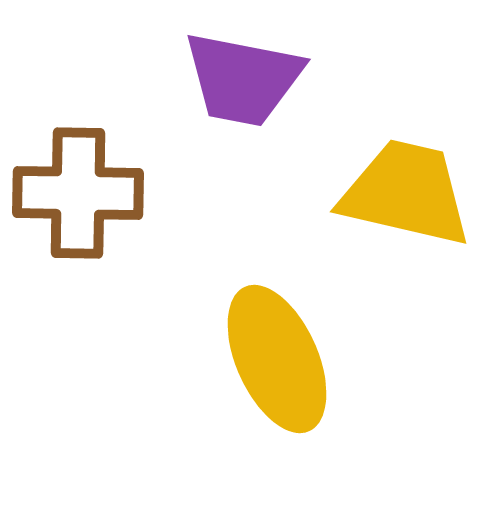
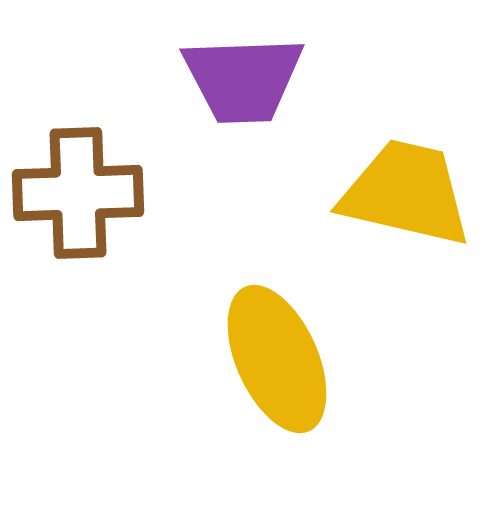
purple trapezoid: rotated 13 degrees counterclockwise
brown cross: rotated 3 degrees counterclockwise
